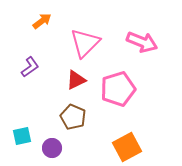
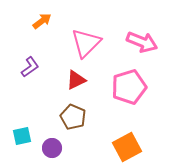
pink triangle: moved 1 px right
pink pentagon: moved 11 px right, 2 px up
